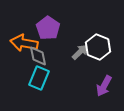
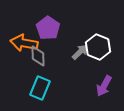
gray diamond: rotated 10 degrees clockwise
cyan rectangle: moved 1 px right, 10 px down
